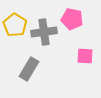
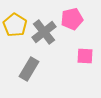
pink pentagon: rotated 25 degrees counterclockwise
gray cross: rotated 30 degrees counterclockwise
